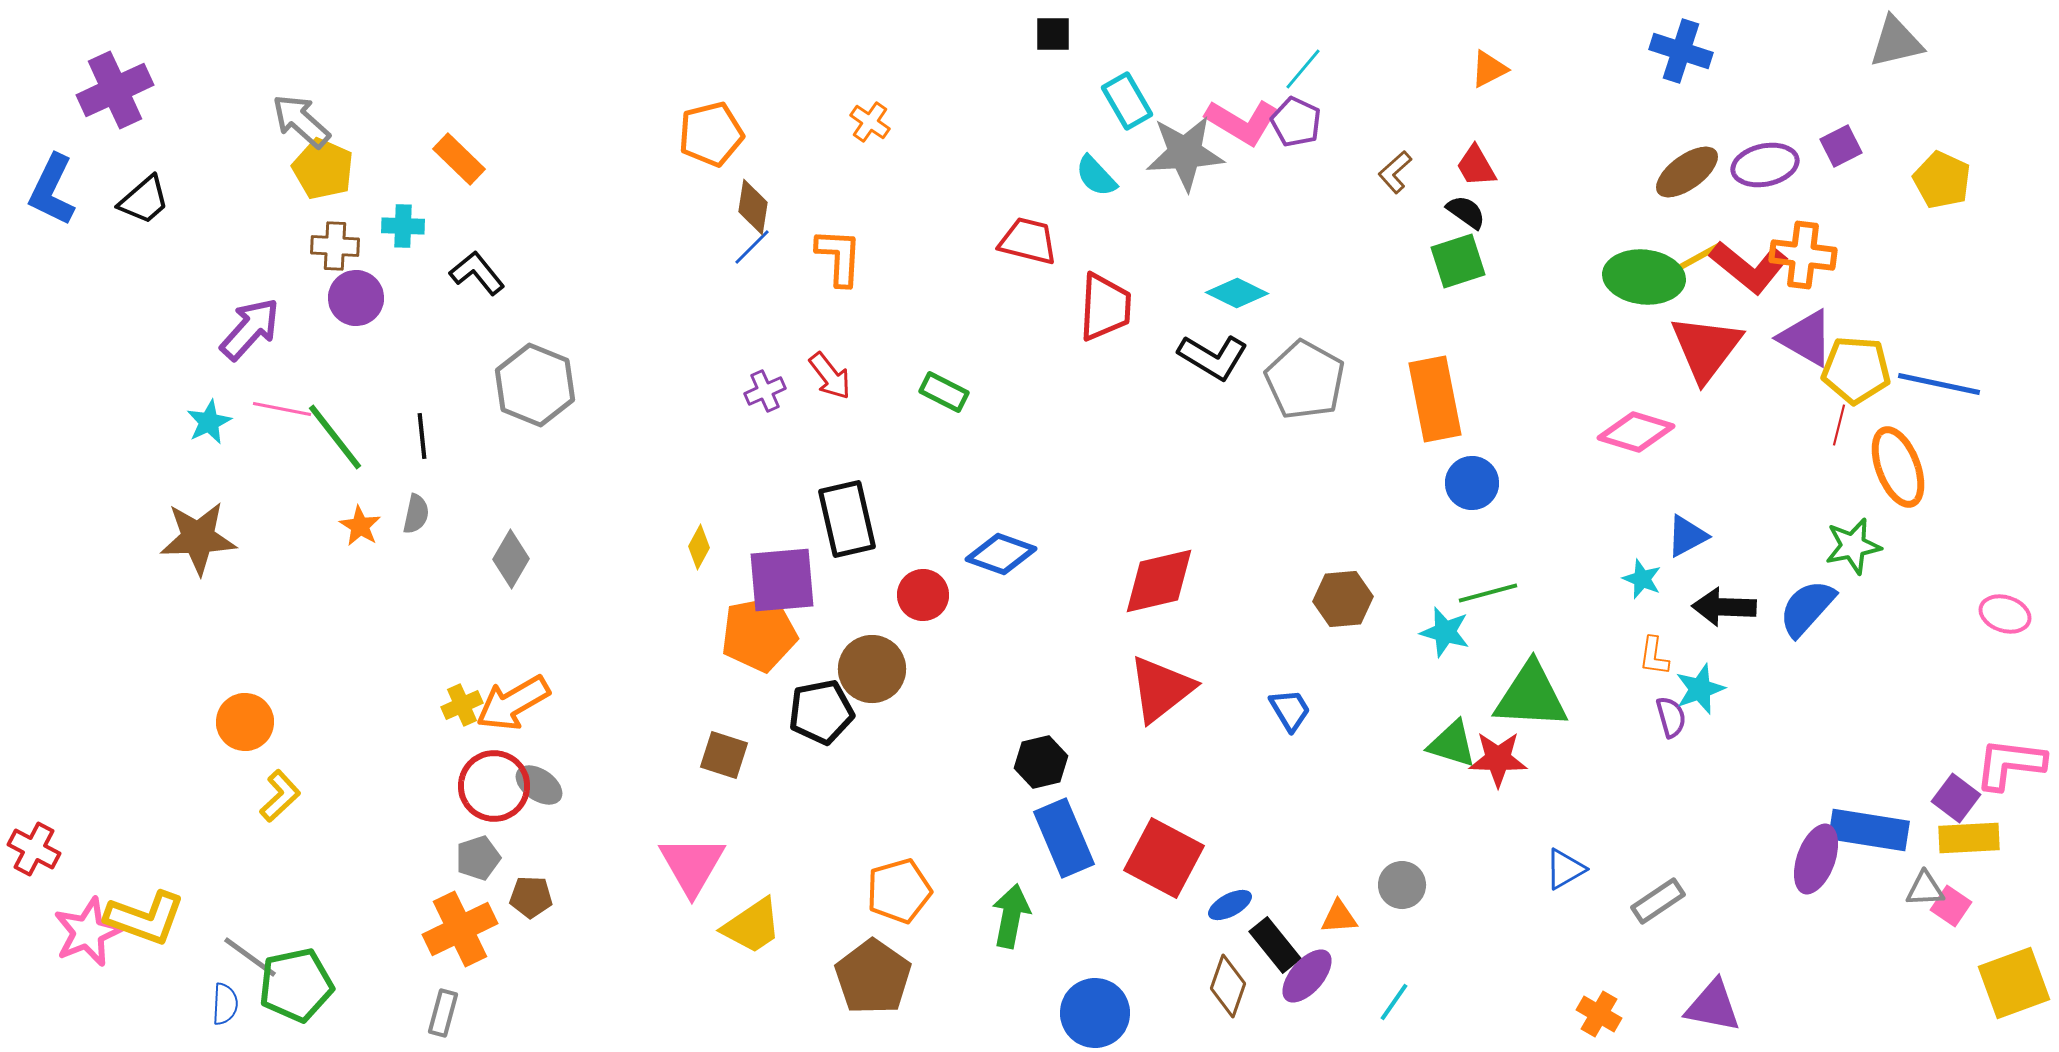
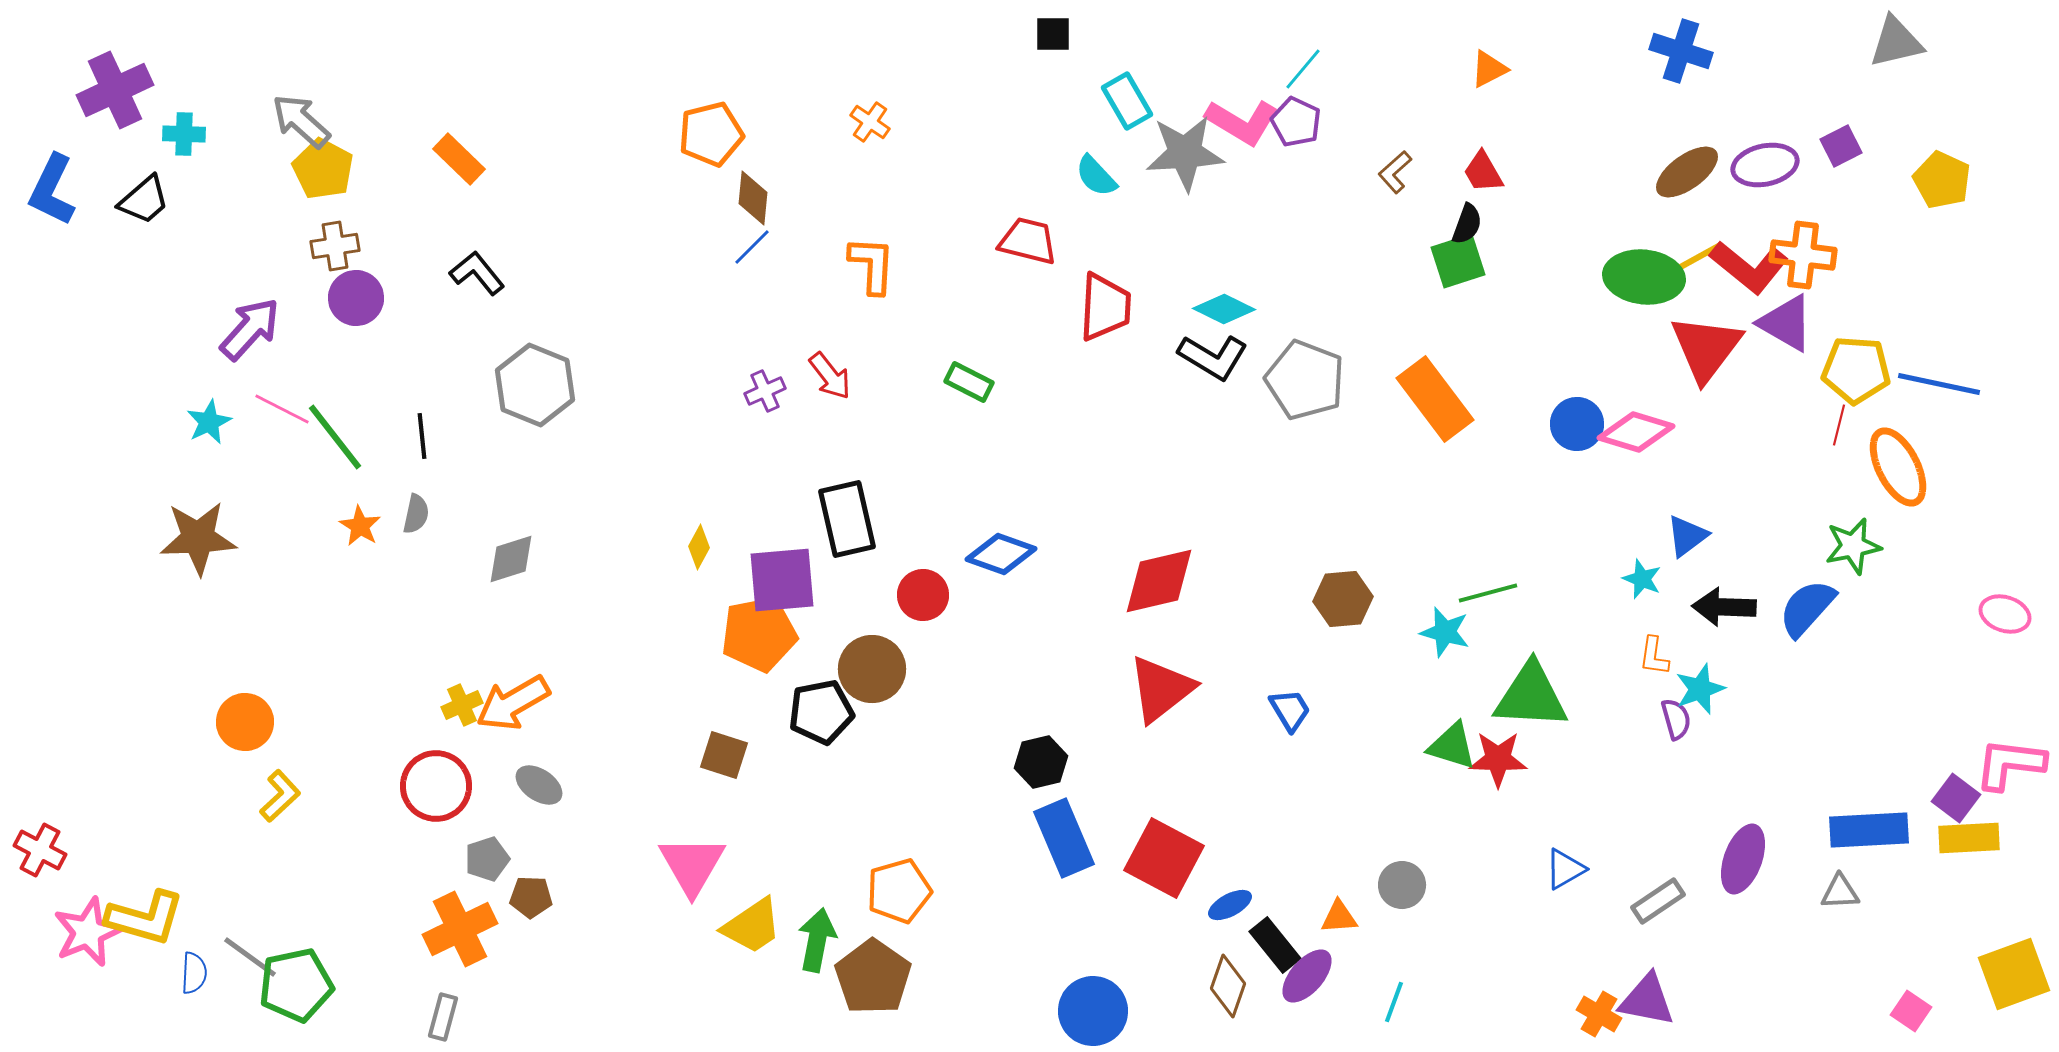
red trapezoid at (1476, 166): moved 7 px right, 6 px down
yellow pentagon at (323, 169): rotated 4 degrees clockwise
brown diamond at (753, 207): moved 9 px up; rotated 4 degrees counterclockwise
black semicircle at (1466, 212): moved 1 px right, 12 px down; rotated 75 degrees clockwise
cyan cross at (403, 226): moved 219 px left, 92 px up
brown cross at (335, 246): rotated 12 degrees counterclockwise
orange L-shape at (839, 257): moved 33 px right, 8 px down
cyan diamond at (1237, 293): moved 13 px left, 16 px down
purple triangle at (1806, 338): moved 20 px left, 15 px up
gray pentagon at (1305, 380): rotated 8 degrees counterclockwise
green rectangle at (944, 392): moved 25 px right, 10 px up
orange rectangle at (1435, 399): rotated 26 degrees counterclockwise
pink line at (282, 409): rotated 16 degrees clockwise
orange ellipse at (1898, 467): rotated 6 degrees counterclockwise
blue circle at (1472, 483): moved 105 px right, 59 px up
blue triangle at (1687, 536): rotated 9 degrees counterclockwise
gray diamond at (511, 559): rotated 42 degrees clockwise
purple semicircle at (1671, 717): moved 5 px right, 2 px down
green triangle at (1452, 744): moved 2 px down
red circle at (494, 786): moved 58 px left
blue rectangle at (1869, 830): rotated 12 degrees counterclockwise
red cross at (34, 849): moved 6 px right, 1 px down
gray pentagon at (478, 858): moved 9 px right, 1 px down
purple ellipse at (1816, 859): moved 73 px left
gray triangle at (1925, 889): moved 85 px left, 3 px down
pink square at (1951, 906): moved 40 px left, 105 px down
green arrow at (1011, 916): moved 194 px left, 24 px down
yellow L-shape at (145, 918): rotated 4 degrees counterclockwise
yellow square at (2014, 983): moved 9 px up
cyan line at (1394, 1002): rotated 15 degrees counterclockwise
blue semicircle at (225, 1004): moved 31 px left, 31 px up
purple triangle at (1713, 1006): moved 66 px left, 6 px up
gray rectangle at (443, 1013): moved 4 px down
blue circle at (1095, 1013): moved 2 px left, 2 px up
